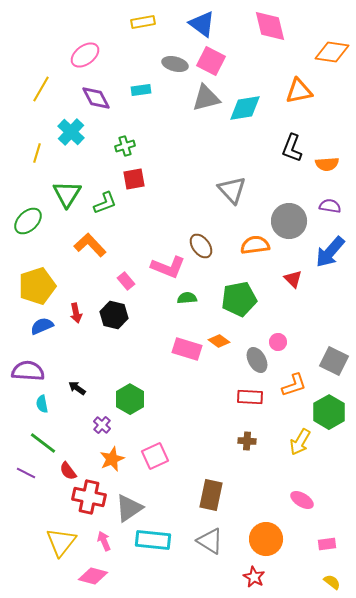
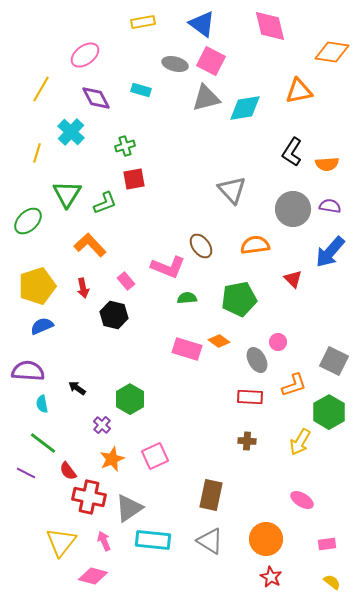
cyan rectangle at (141, 90): rotated 24 degrees clockwise
black L-shape at (292, 148): moved 4 px down; rotated 12 degrees clockwise
gray circle at (289, 221): moved 4 px right, 12 px up
red arrow at (76, 313): moved 7 px right, 25 px up
red star at (254, 577): moved 17 px right
